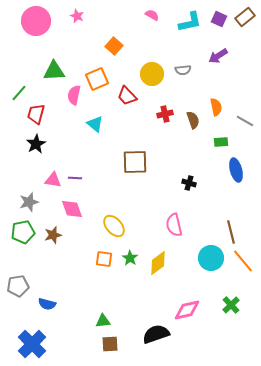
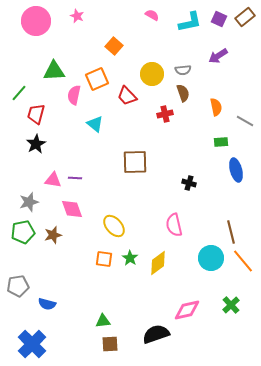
brown semicircle at (193, 120): moved 10 px left, 27 px up
